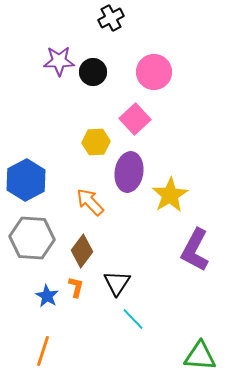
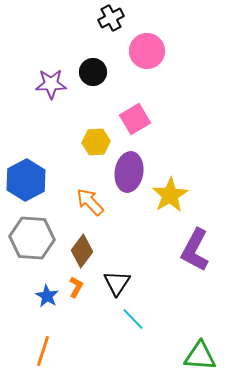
purple star: moved 8 px left, 23 px down
pink circle: moved 7 px left, 21 px up
pink square: rotated 12 degrees clockwise
orange L-shape: rotated 15 degrees clockwise
